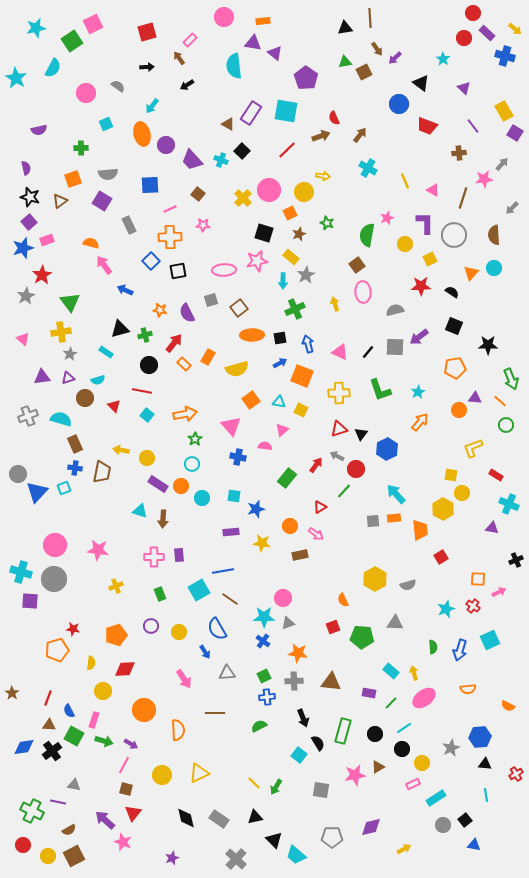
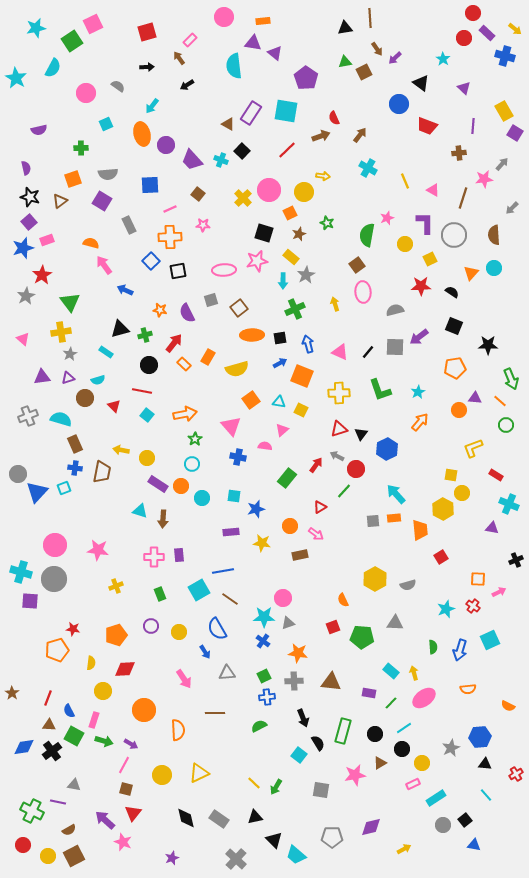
purple line at (473, 126): rotated 42 degrees clockwise
brown triangle at (378, 767): moved 2 px right, 4 px up
cyan line at (486, 795): rotated 32 degrees counterclockwise
